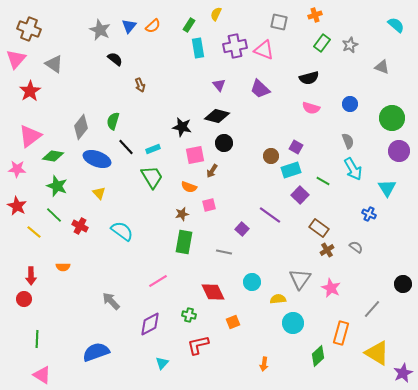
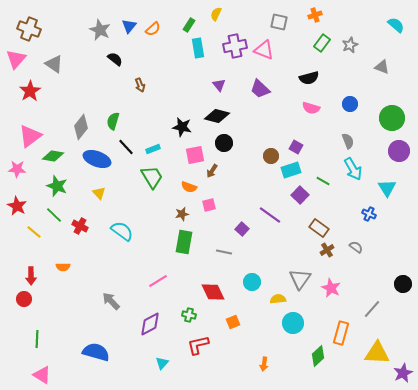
orange semicircle at (153, 26): moved 3 px down
blue semicircle at (96, 352): rotated 36 degrees clockwise
yellow triangle at (377, 353): rotated 28 degrees counterclockwise
